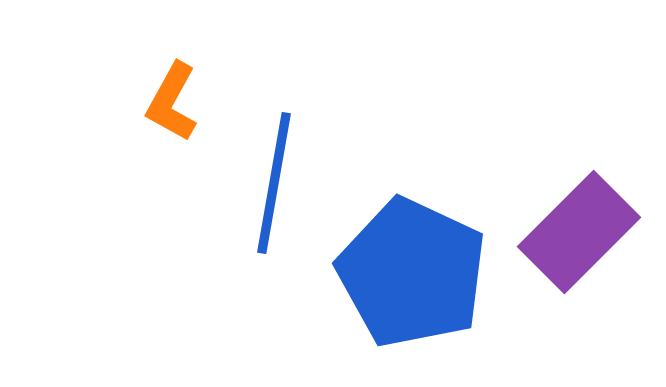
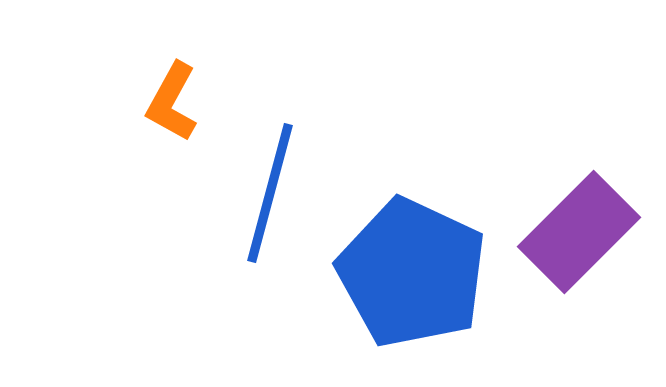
blue line: moved 4 px left, 10 px down; rotated 5 degrees clockwise
